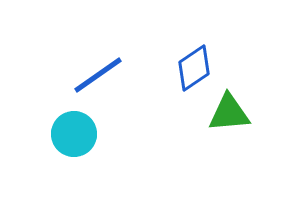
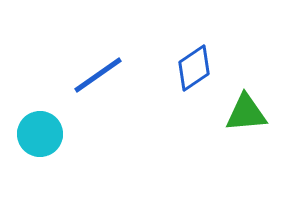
green triangle: moved 17 px right
cyan circle: moved 34 px left
